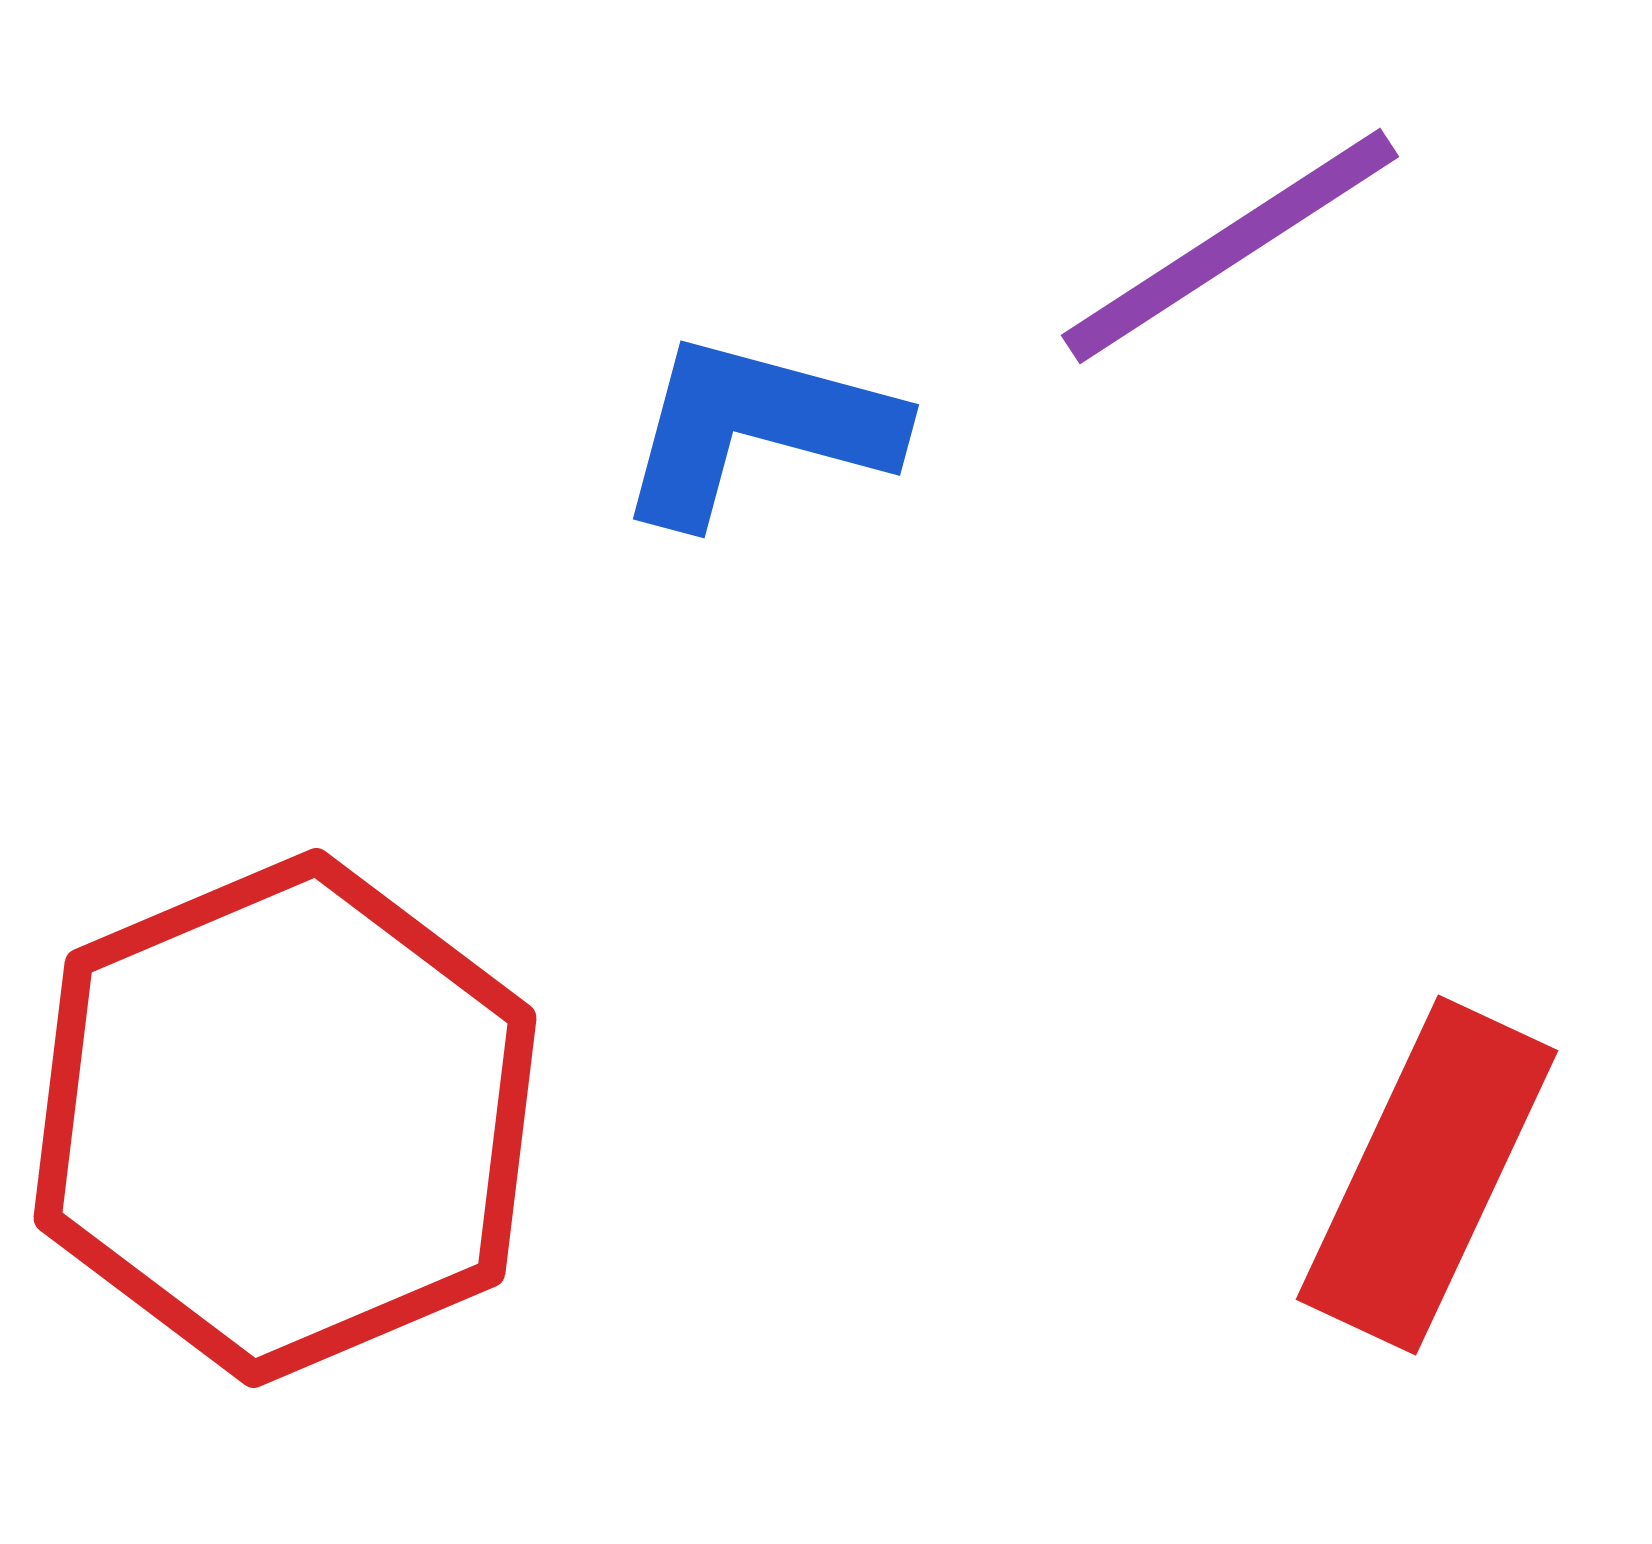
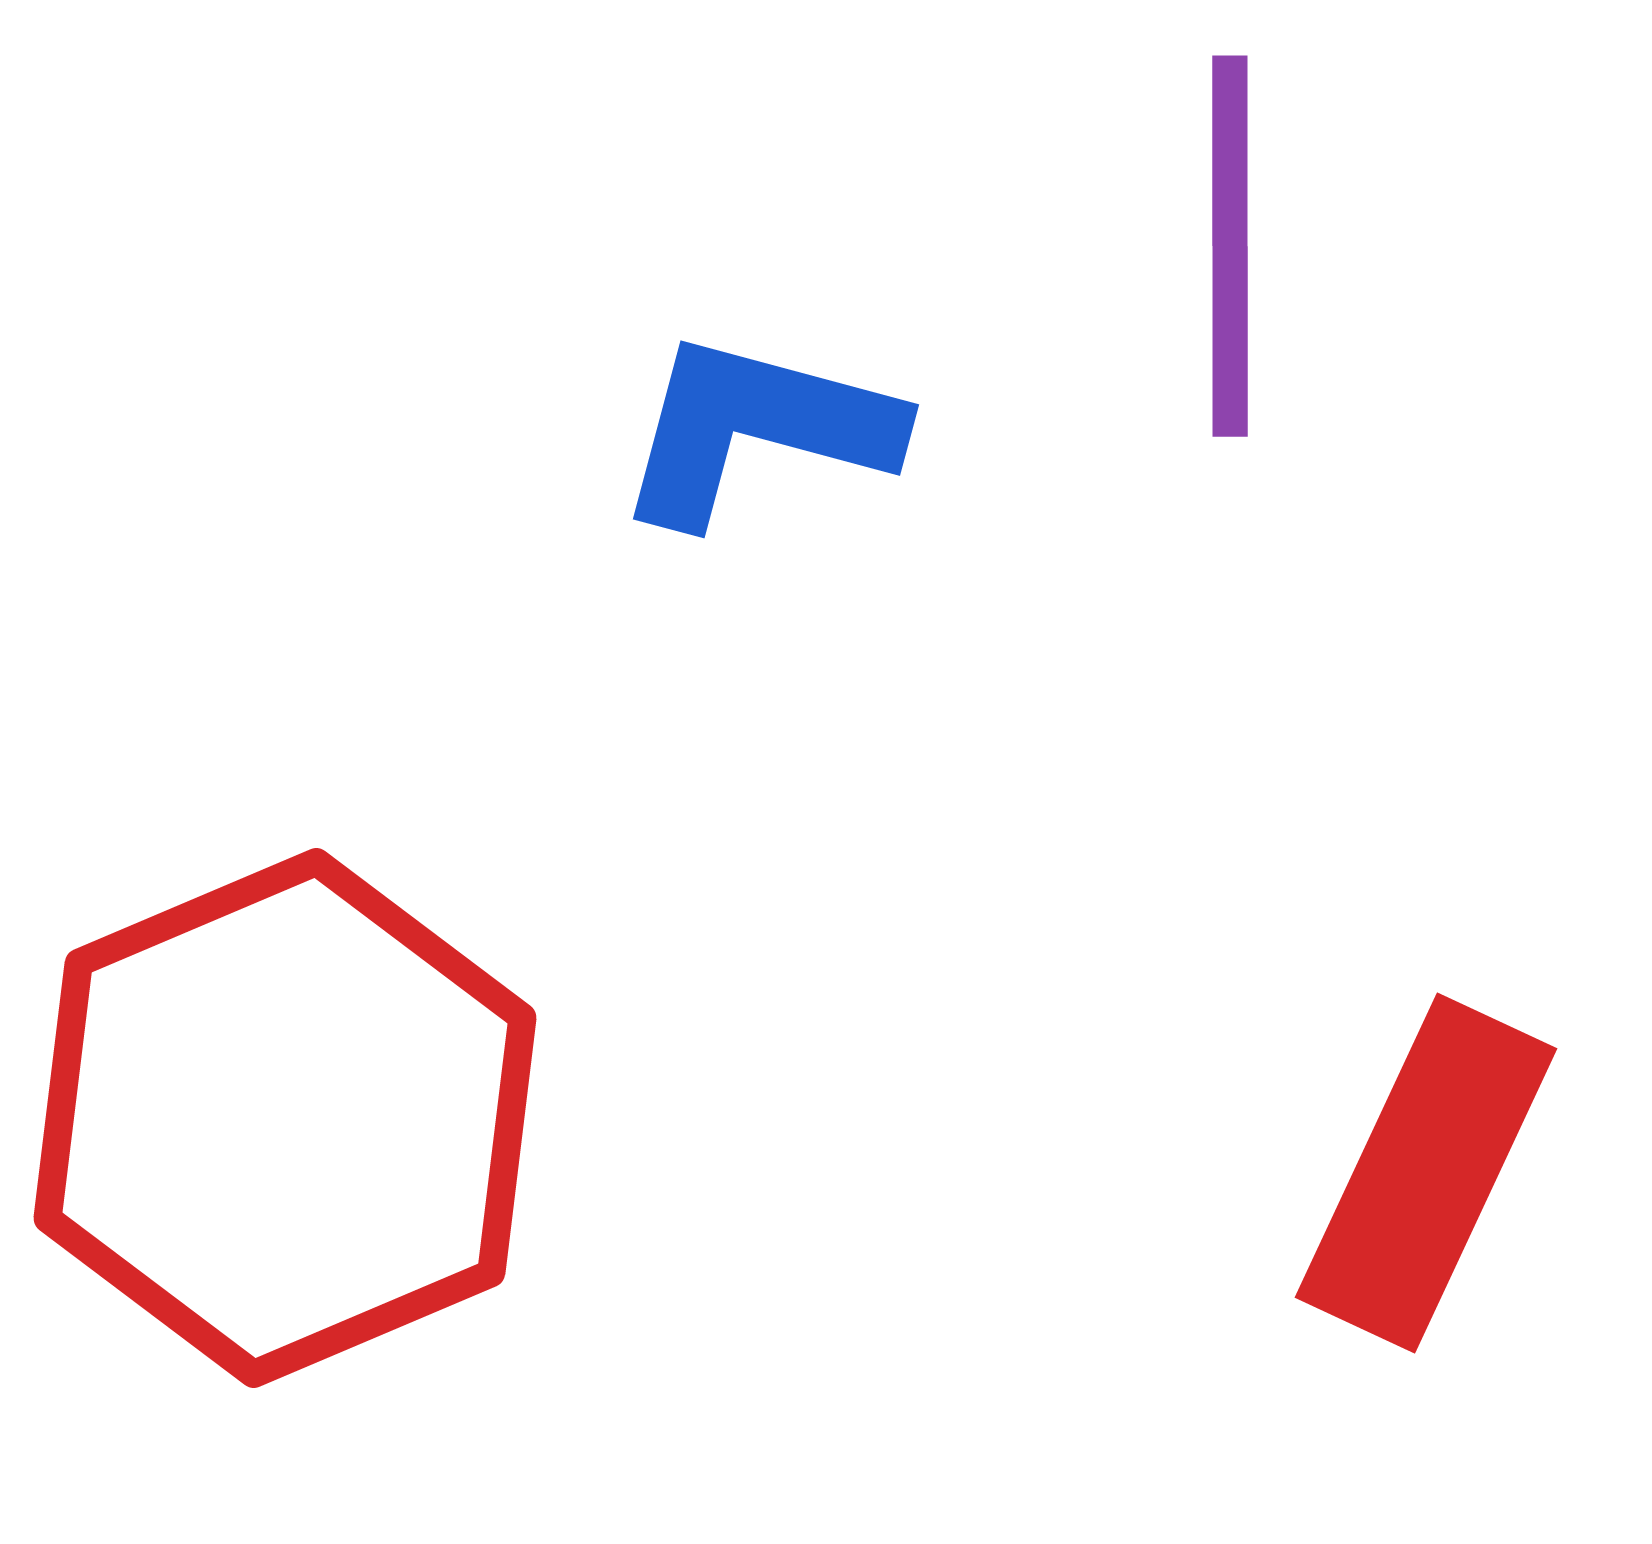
purple line: rotated 57 degrees counterclockwise
red rectangle: moved 1 px left, 2 px up
